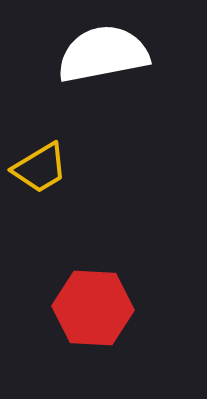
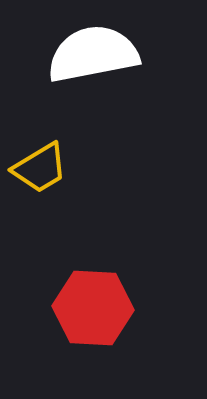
white semicircle: moved 10 px left
